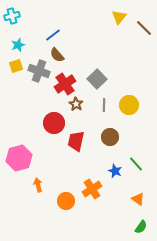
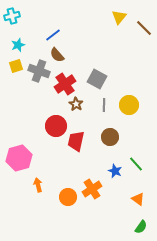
gray square: rotated 18 degrees counterclockwise
red circle: moved 2 px right, 3 px down
orange circle: moved 2 px right, 4 px up
